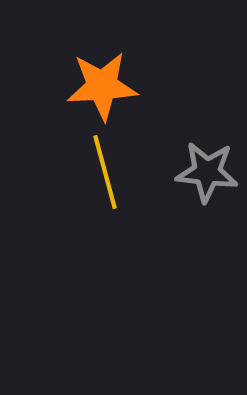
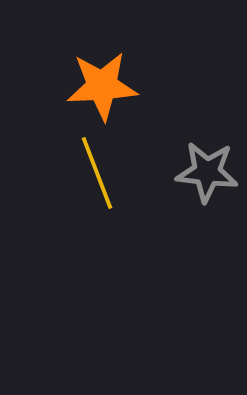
yellow line: moved 8 px left, 1 px down; rotated 6 degrees counterclockwise
